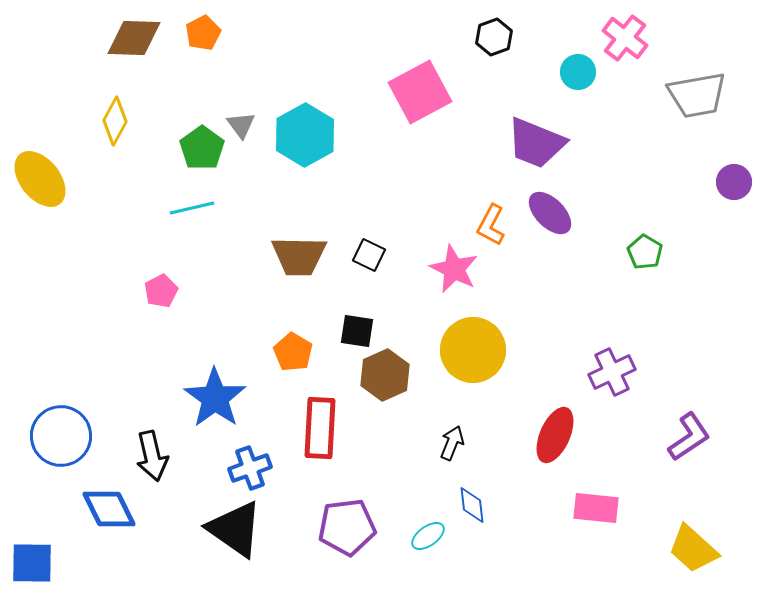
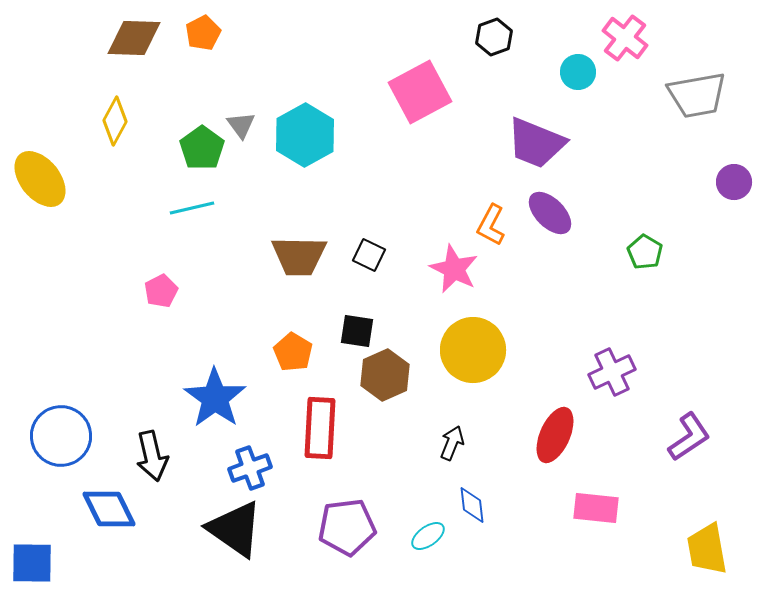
yellow trapezoid at (693, 549): moved 14 px right; rotated 38 degrees clockwise
